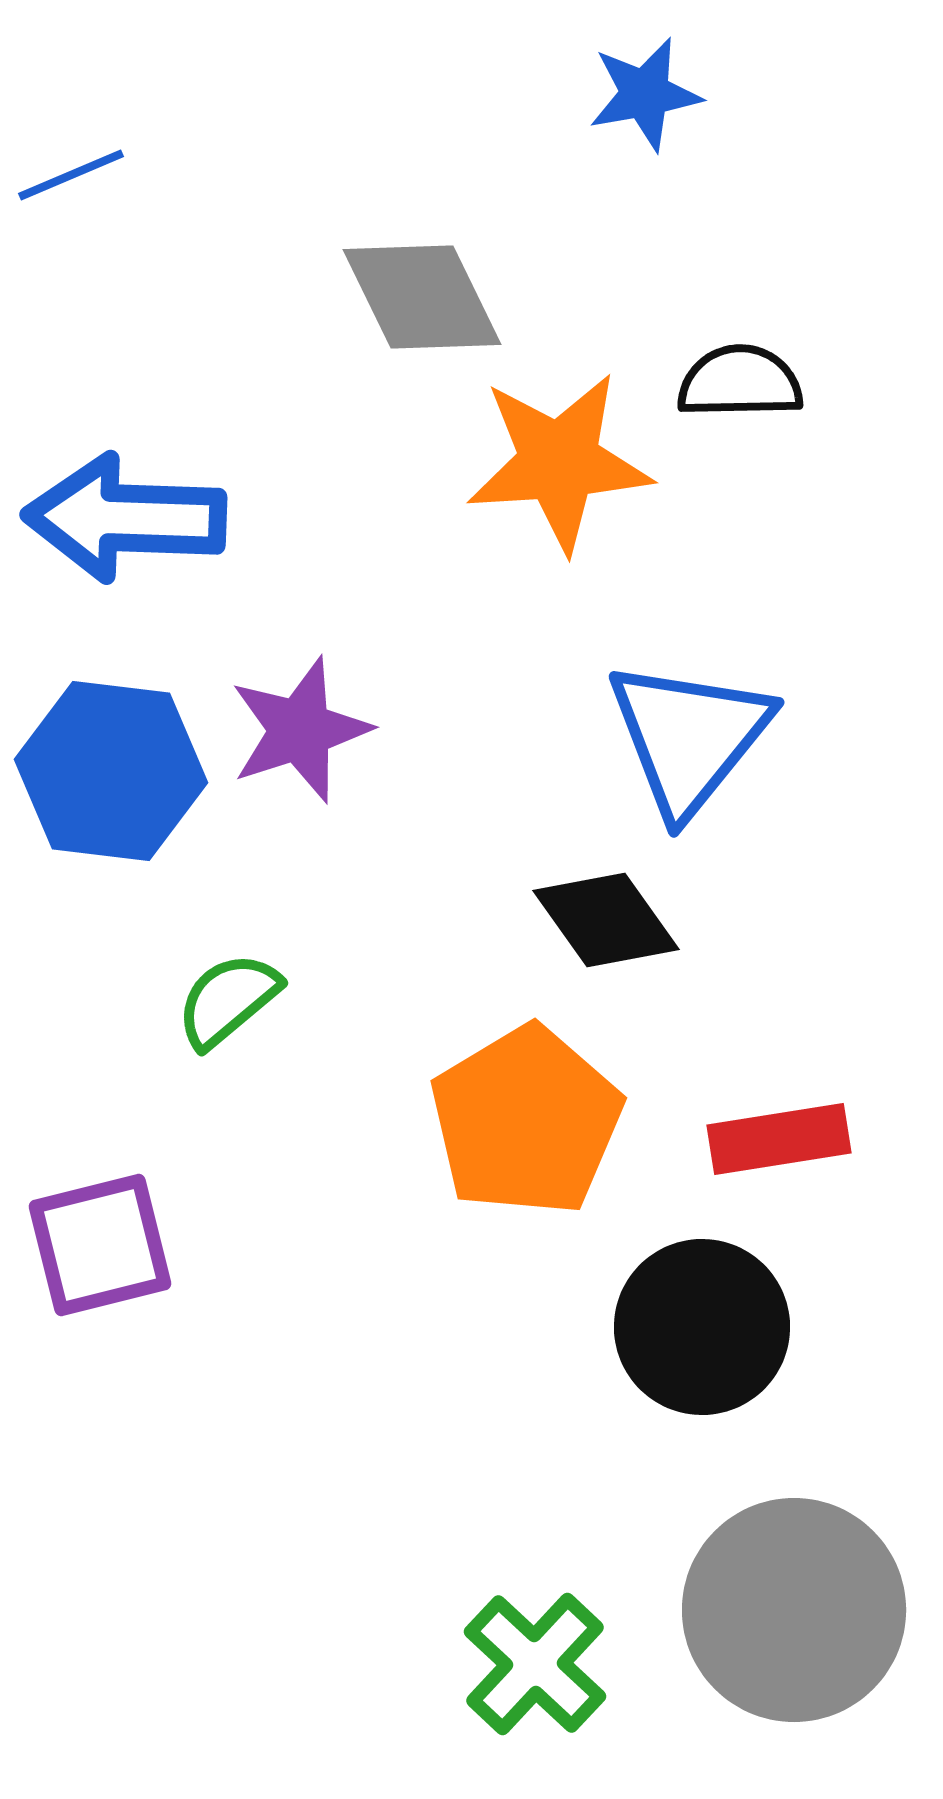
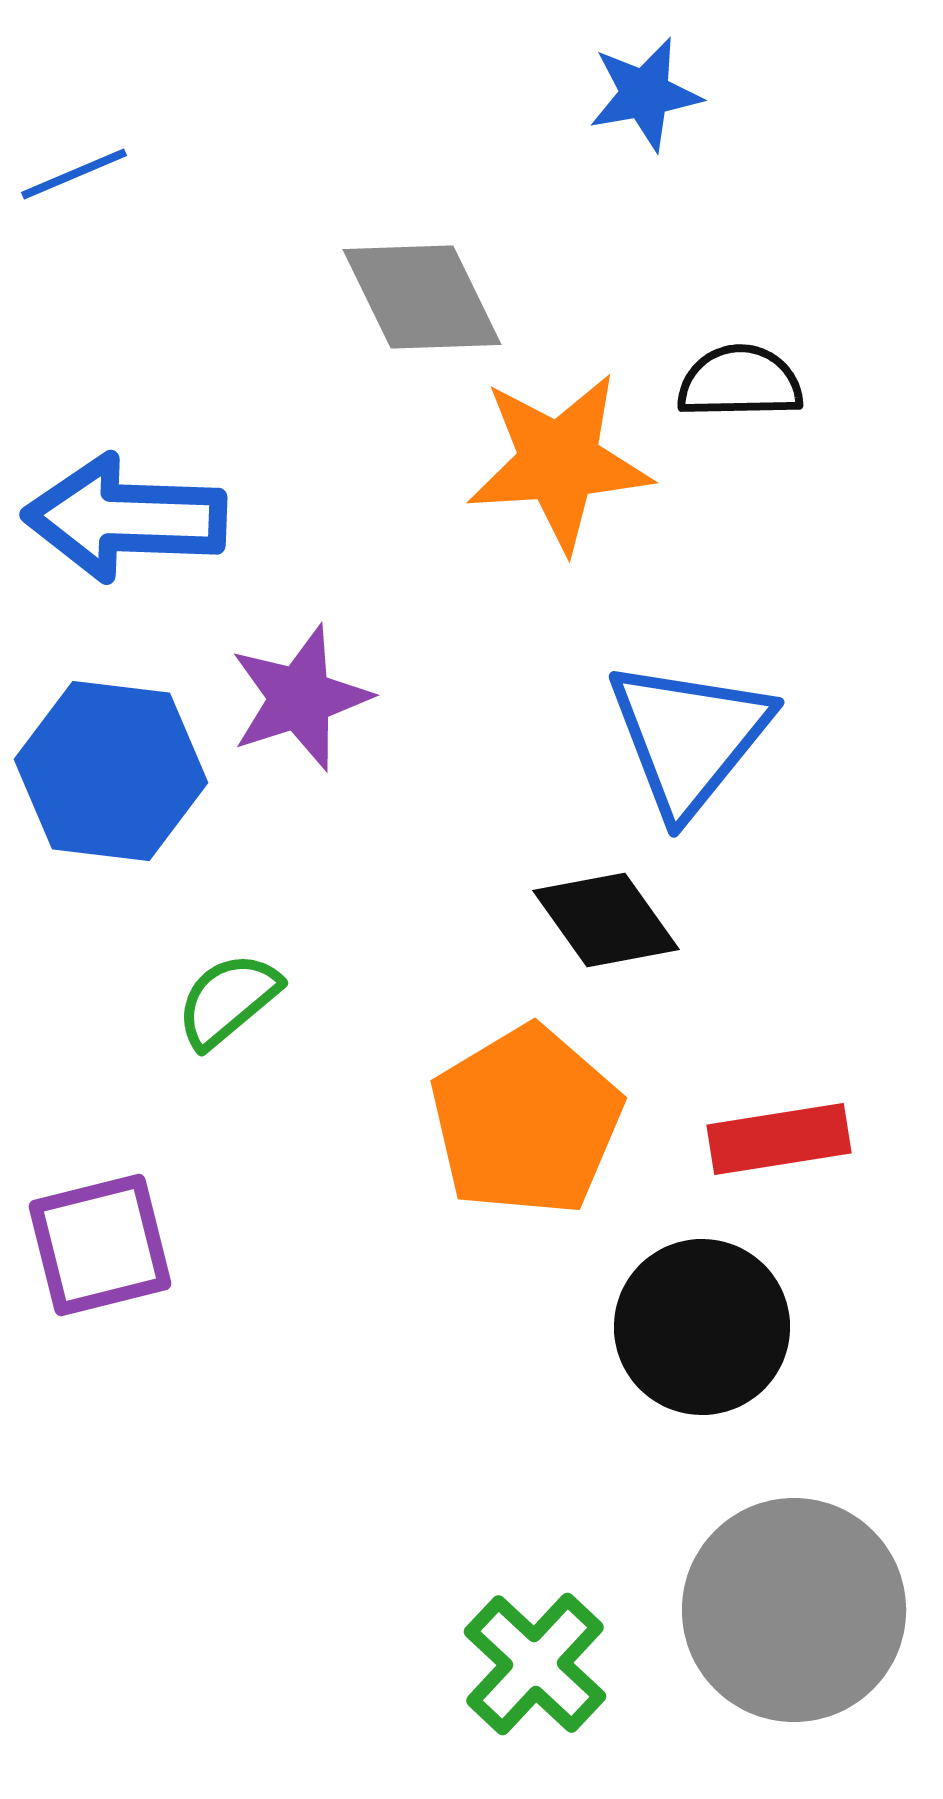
blue line: moved 3 px right, 1 px up
purple star: moved 32 px up
